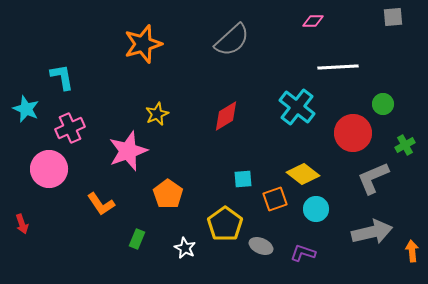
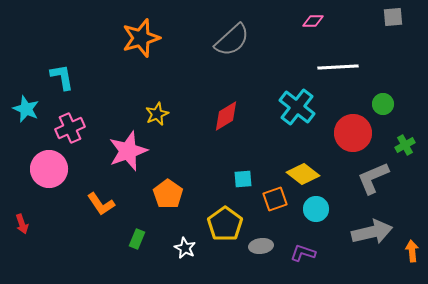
orange star: moved 2 px left, 6 px up
gray ellipse: rotated 30 degrees counterclockwise
